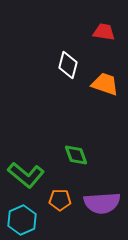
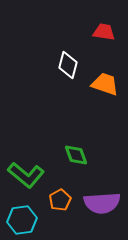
orange pentagon: rotated 30 degrees counterclockwise
cyan hexagon: rotated 16 degrees clockwise
